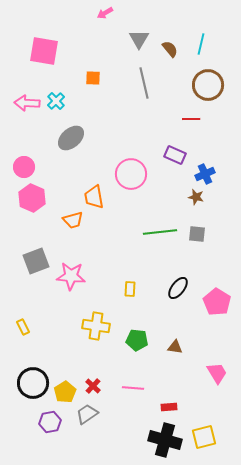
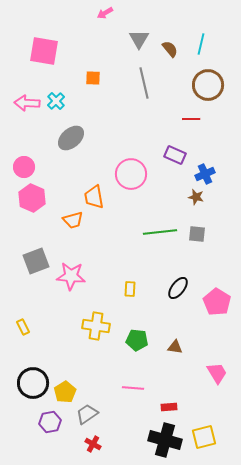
red cross at (93, 386): moved 58 px down; rotated 14 degrees counterclockwise
